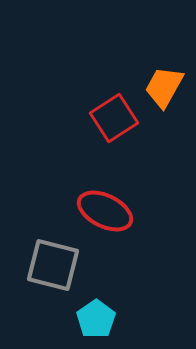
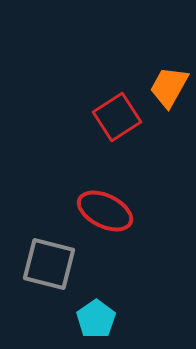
orange trapezoid: moved 5 px right
red square: moved 3 px right, 1 px up
gray square: moved 4 px left, 1 px up
